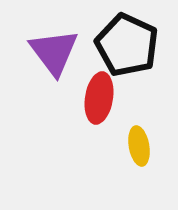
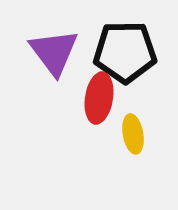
black pentagon: moved 2 px left, 7 px down; rotated 26 degrees counterclockwise
yellow ellipse: moved 6 px left, 12 px up
